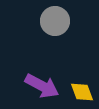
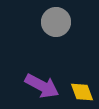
gray circle: moved 1 px right, 1 px down
